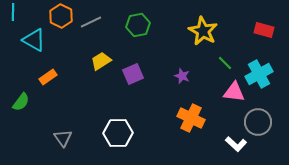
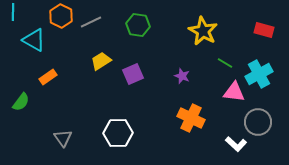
green hexagon: rotated 20 degrees clockwise
green line: rotated 14 degrees counterclockwise
